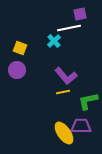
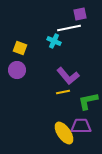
cyan cross: rotated 24 degrees counterclockwise
purple L-shape: moved 2 px right
